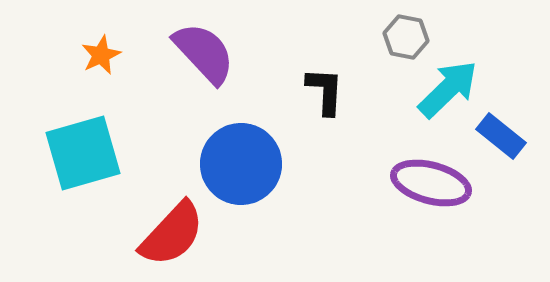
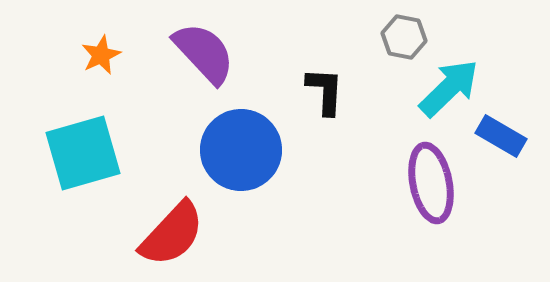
gray hexagon: moved 2 px left
cyan arrow: moved 1 px right, 1 px up
blue rectangle: rotated 9 degrees counterclockwise
blue circle: moved 14 px up
purple ellipse: rotated 64 degrees clockwise
